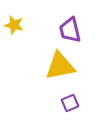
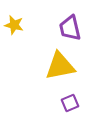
purple trapezoid: moved 2 px up
